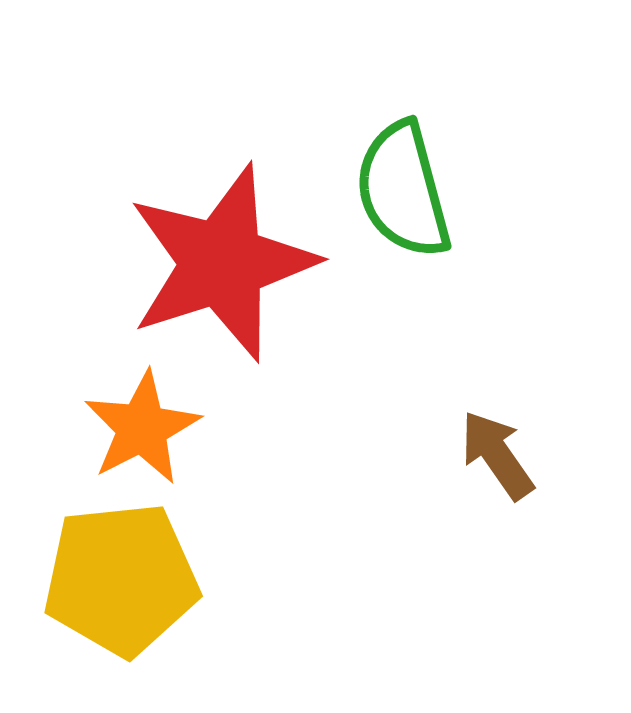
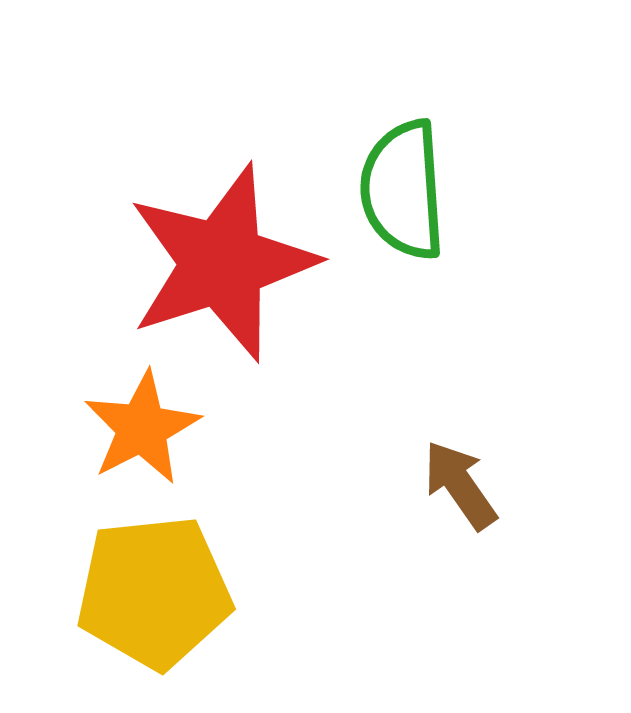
green semicircle: rotated 11 degrees clockwise
brown arrow: moved 37 px left, 30 px down
yellow pentagon: moved 33 px right, 13 px down
